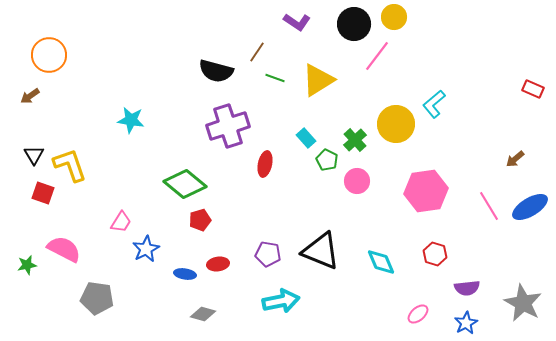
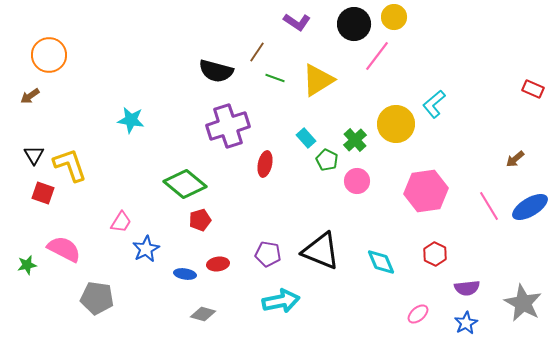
red hexagon at (435, 254): rotated 10 degrees clockwise
